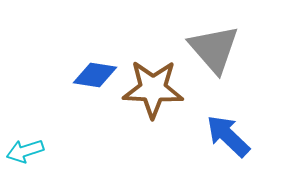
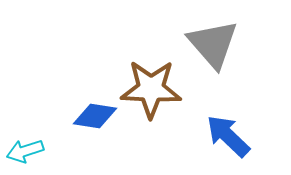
gray triangle: moved 1 px left, 5 px up
blue diamond: moved 41 px down
brown star: moved 2 px left
